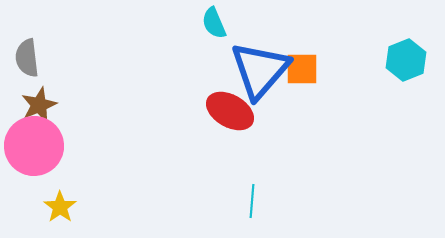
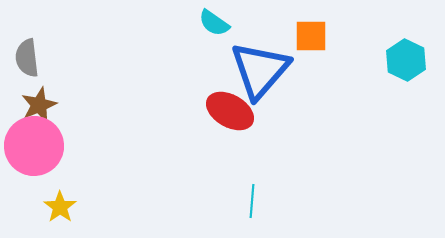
cyan semicircle: rotated 32 degrees counterclockwise
cyan hexagon: rotated 12 degrees counterclockwise
orange square: moved 9 px right, 33 px up
